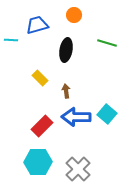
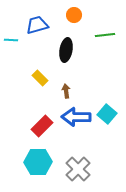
green line: moved 2 px left, 8 px up; rotated 24 degrees counterclockwise
